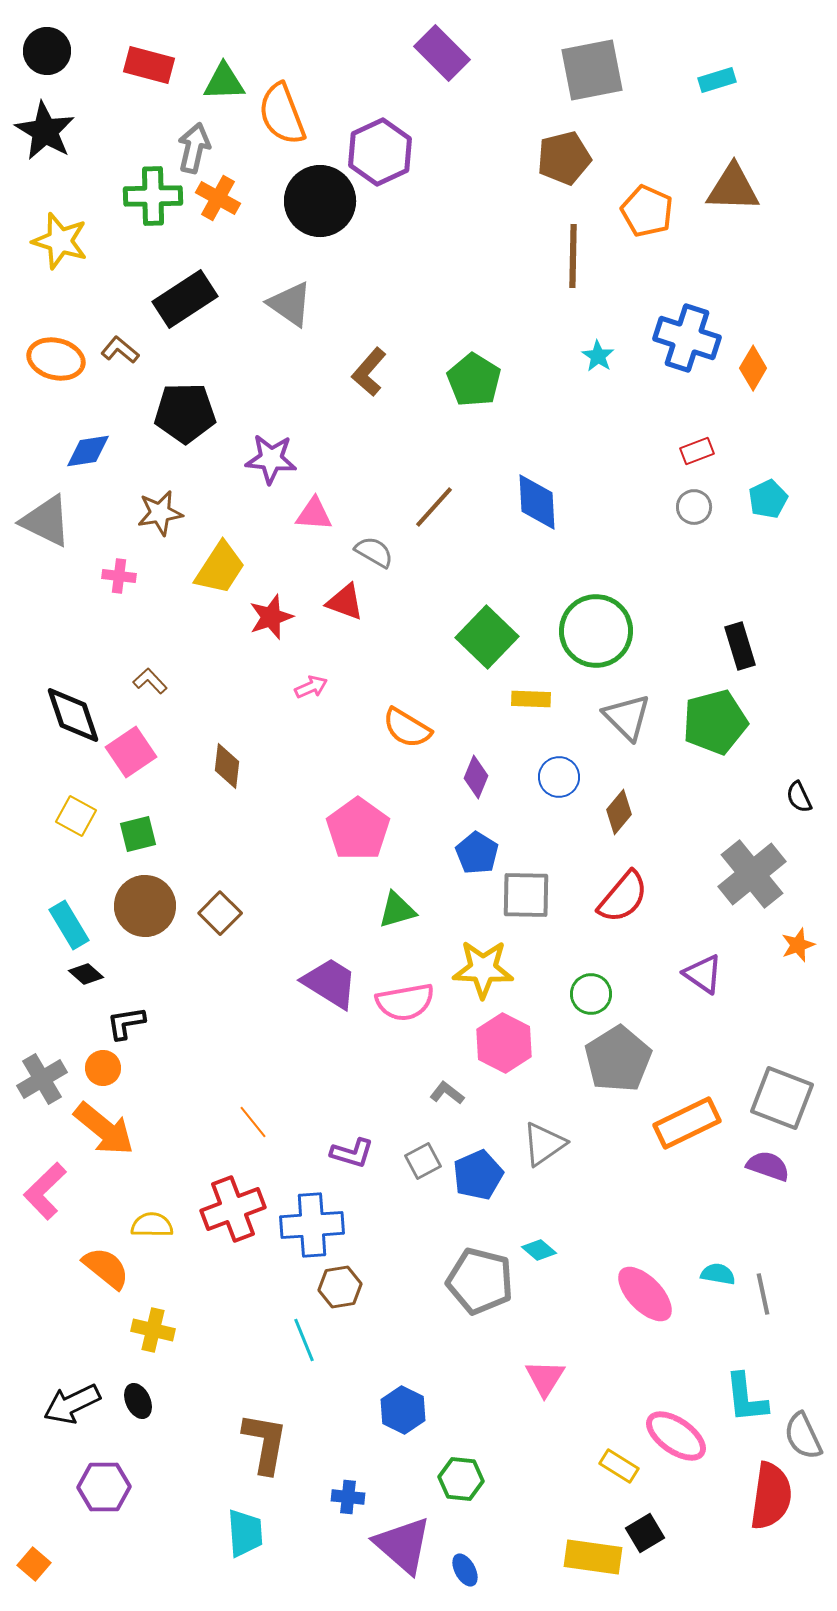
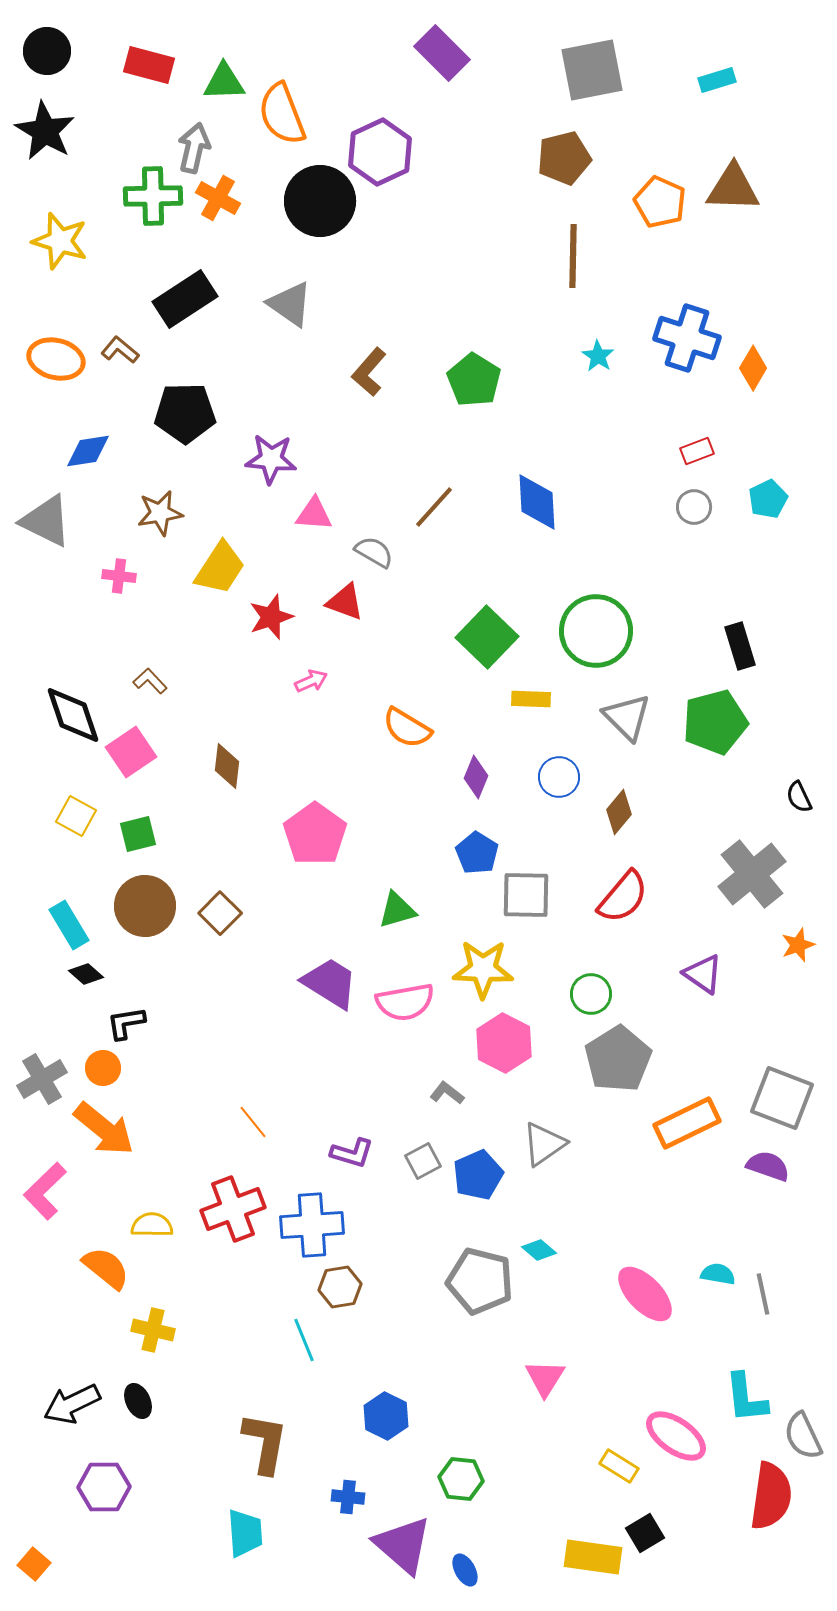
orange pentagon at (647, 211): moved 13 px right, 9 px up
pink arrow at (311, 687): moved 6 px up
pink pentagon at (358, 829): moved 43 px left, 5 px down
blue hexagon at (403, 1410): moved 17 px left, 6 px down
